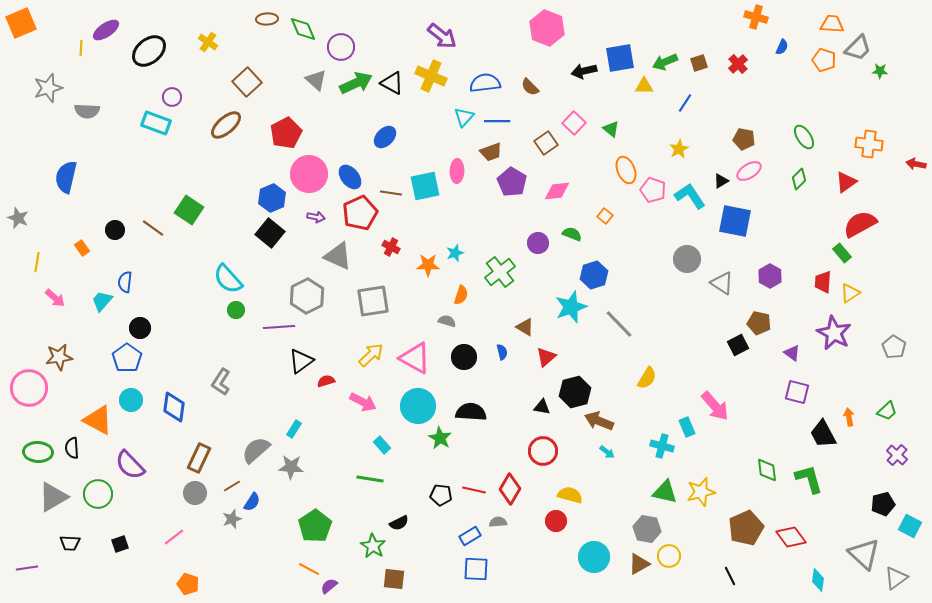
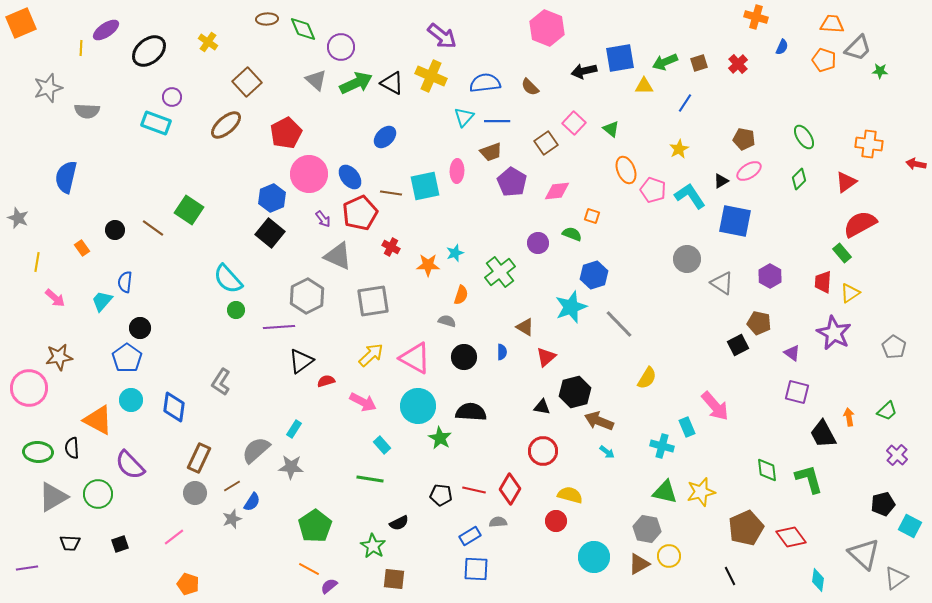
orange square at (605, 216): moved 13 px left; rotated 21 degrees counterclockwise
purple arrow at (316, 217): moved 7 px right, 2 px down; rotated 42 degrees clockwise
blue semicircle at (502, 352): rotated 14 degrees clockwise
